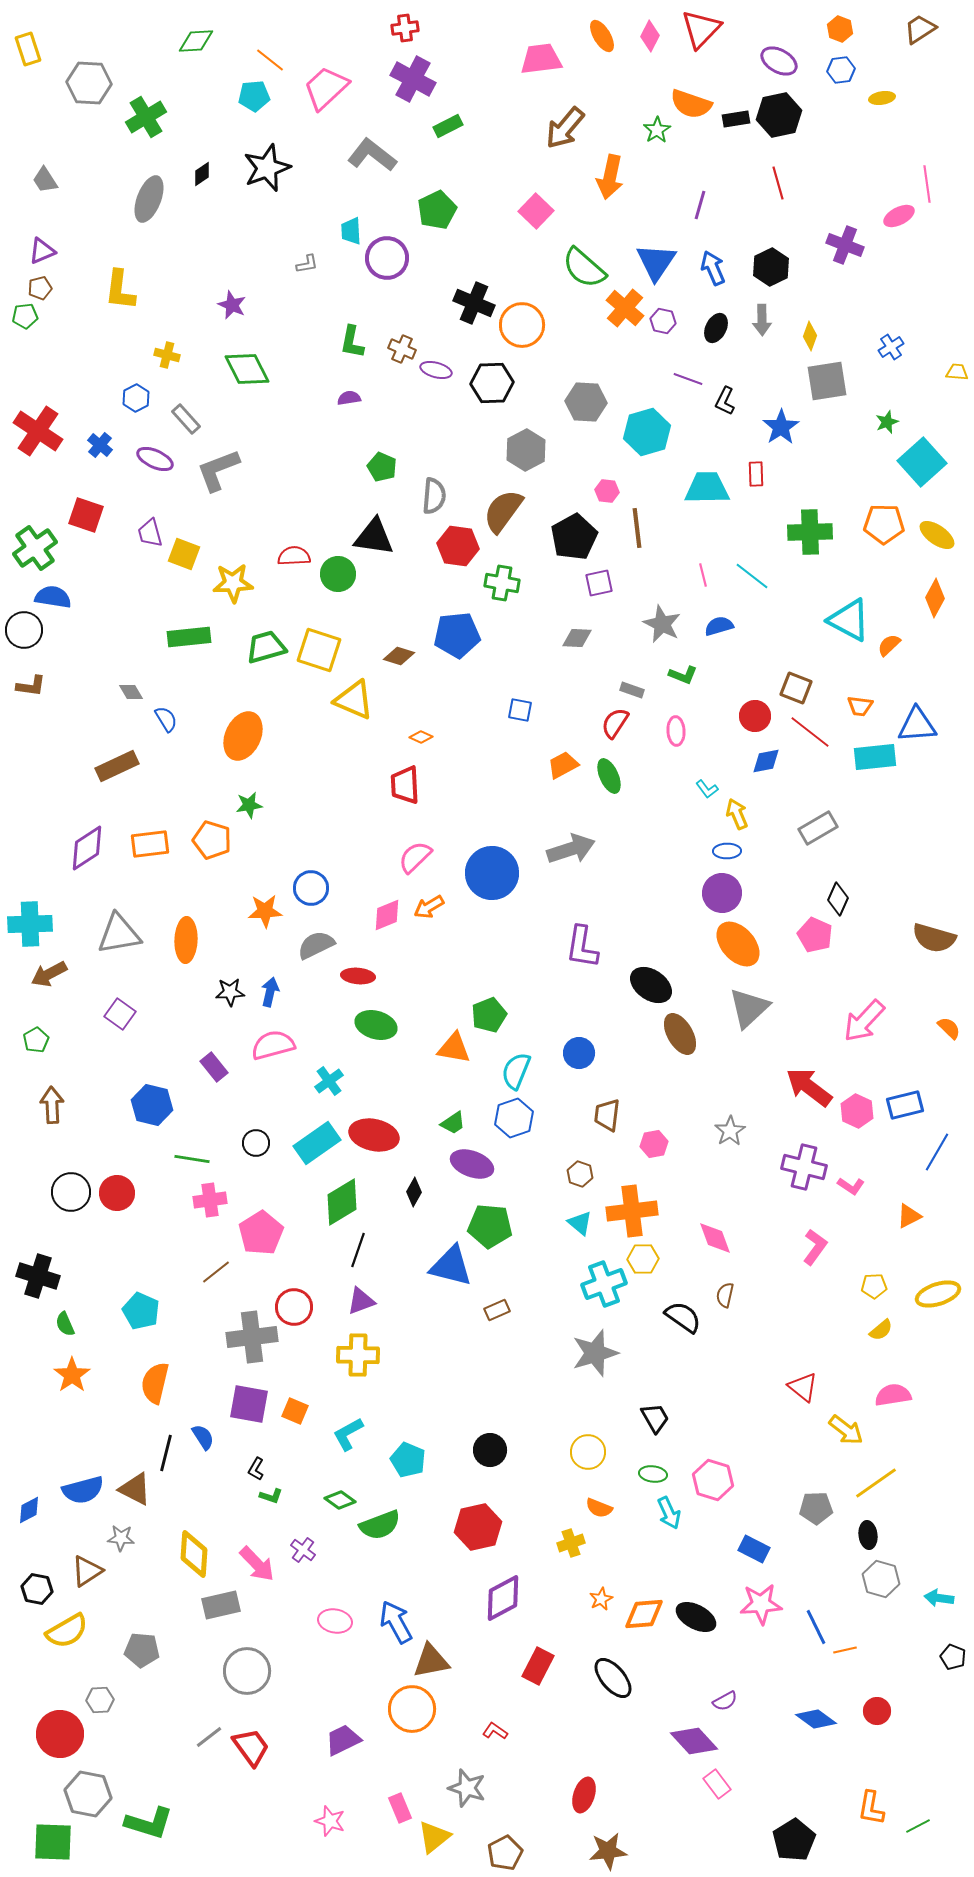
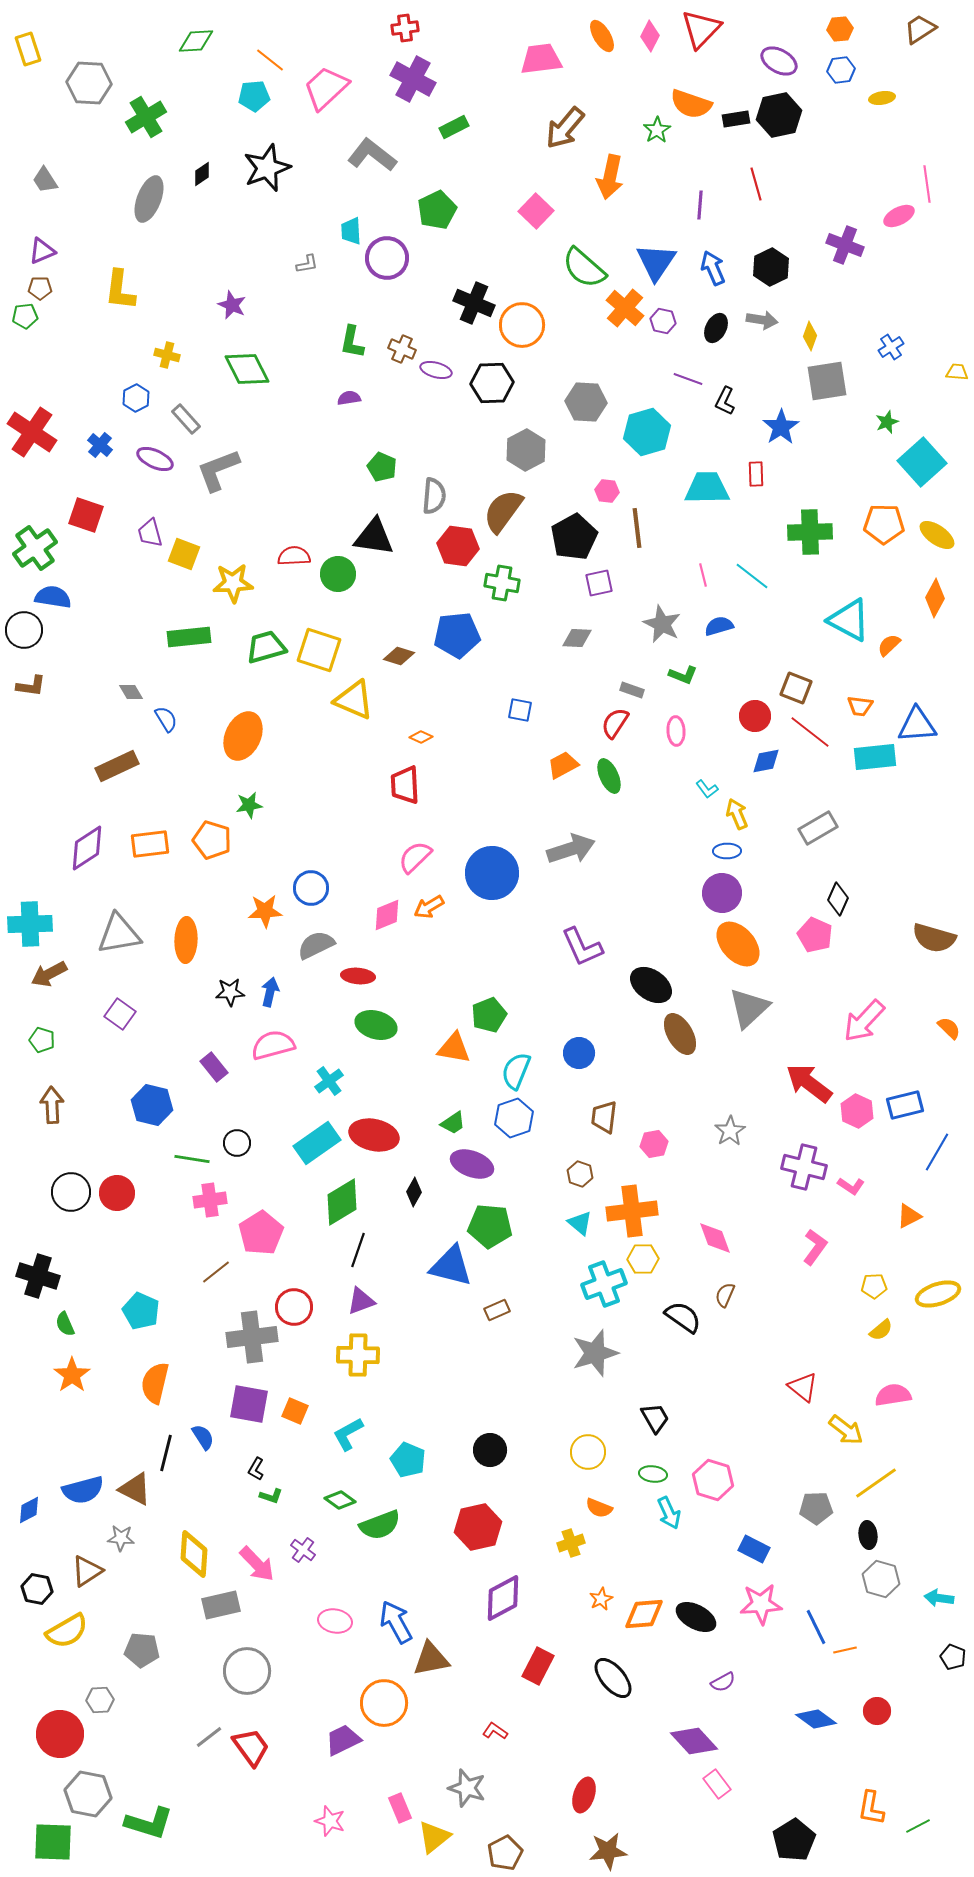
orange hexagon at (840, 29): rotated 25 degrees counterclockwise
green rectangle at (448, 126): moved 6 px right, 1 px down
red line at (778, 183): moved 22 px left, 1 px down
purple line at (700, 205): rotated 12 degrees counterclockwise
brown pentagon at (40, 288): rotated 15 degrees clockwise
gray arrow at (762, 320): rotated 80 degrees counterclockwise
red cross at (38, 431): moved 6 px left, 1 px down
purple L-shape at (582, 947): rotated 33 degrees counterclockwise
green pentagon at (36, 1040): moved 6 px right; rotated 25 degrees counterclockwise
red arrow at (809, 1087): moved 4 px up
brown trapezoid at (607, 1115): moved 3 px left, 2 px down
black circle at (256, 1143): moved 19 px left
brown semicircle at (725, 1295): rotated 10 degrees clockwise
brown triangle at (431, 1661): moved 2 px up
purple semicircle at (725, 1701): moved 2 px left, 19 px up
orange circle at (412, 1709): moved 28 px left, 6 px up
